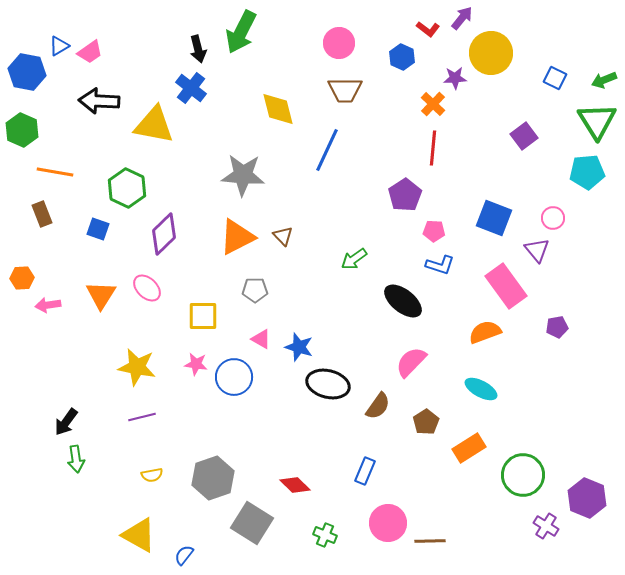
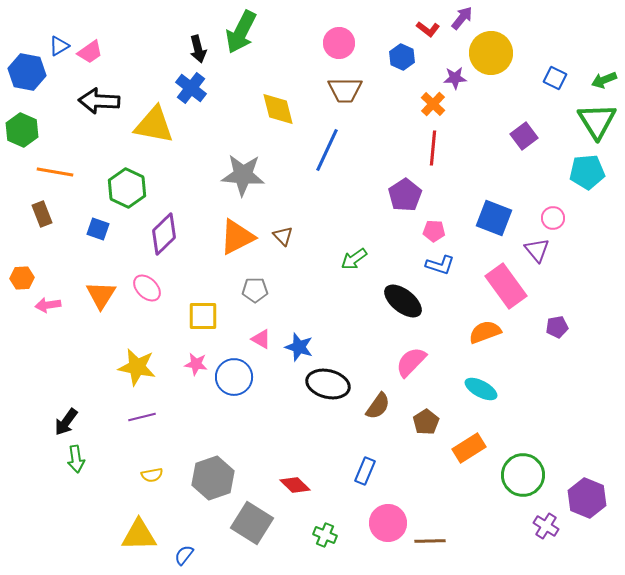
yellow triangle at (139, 535): rotated 30 degrees counterclockwise
